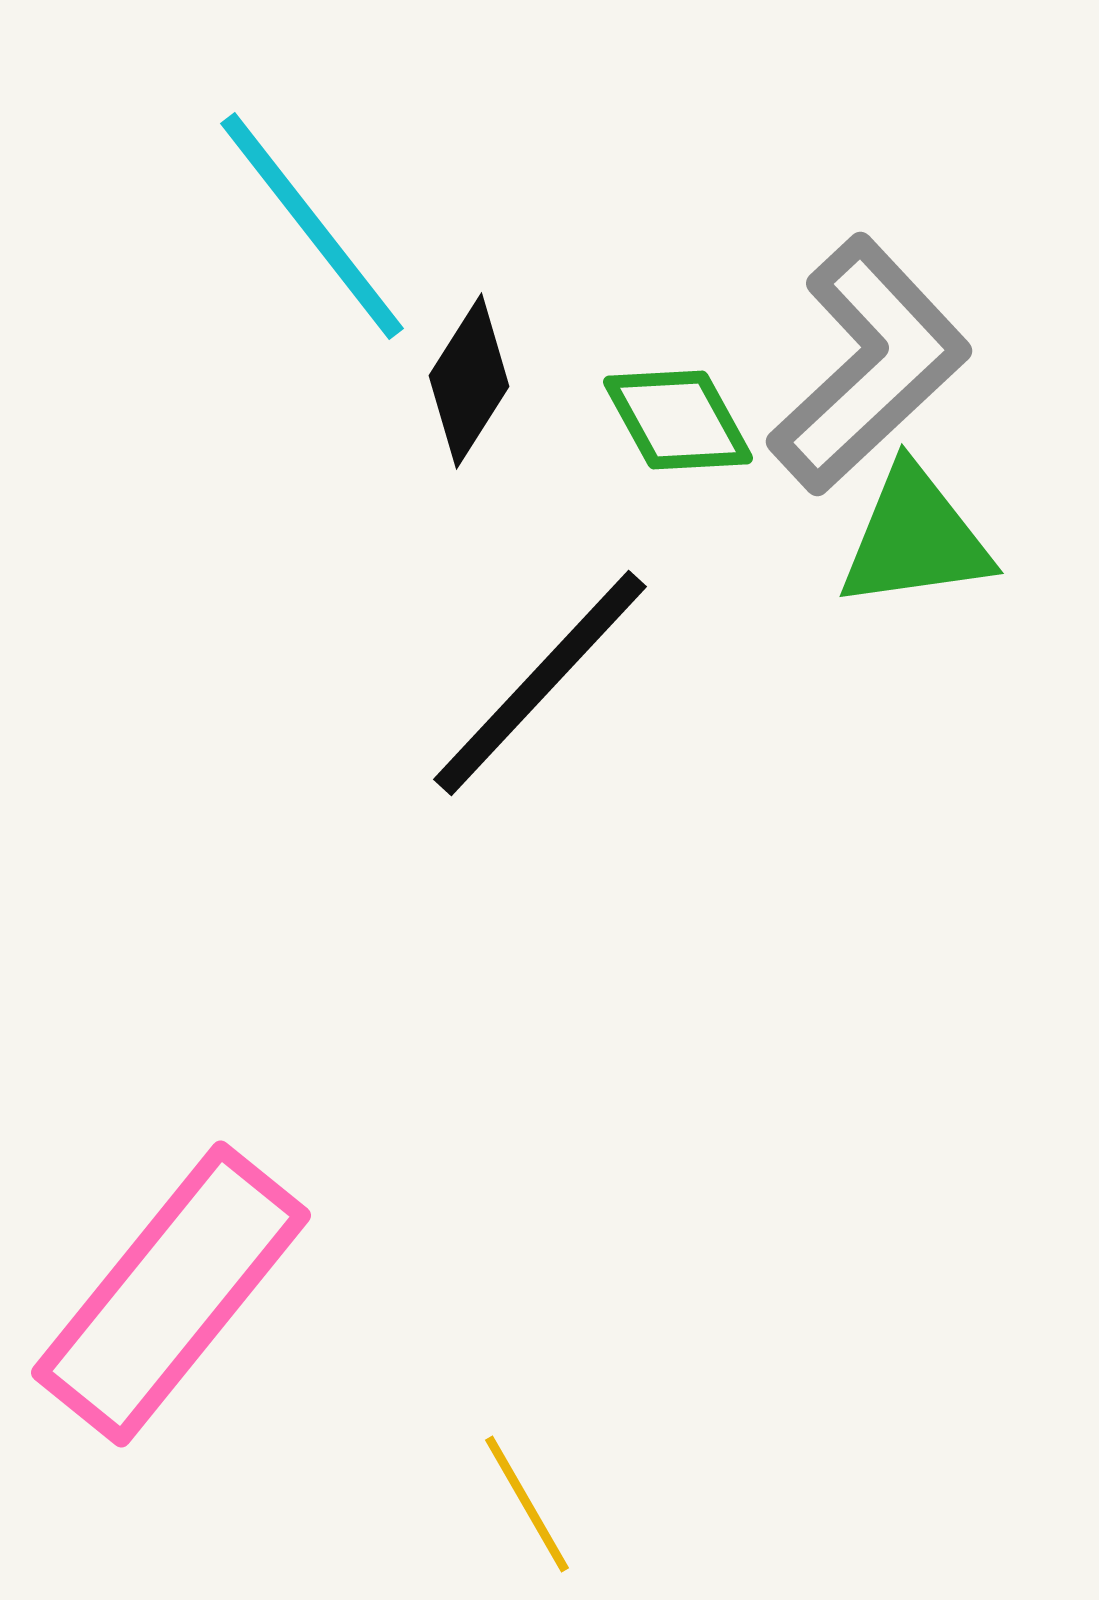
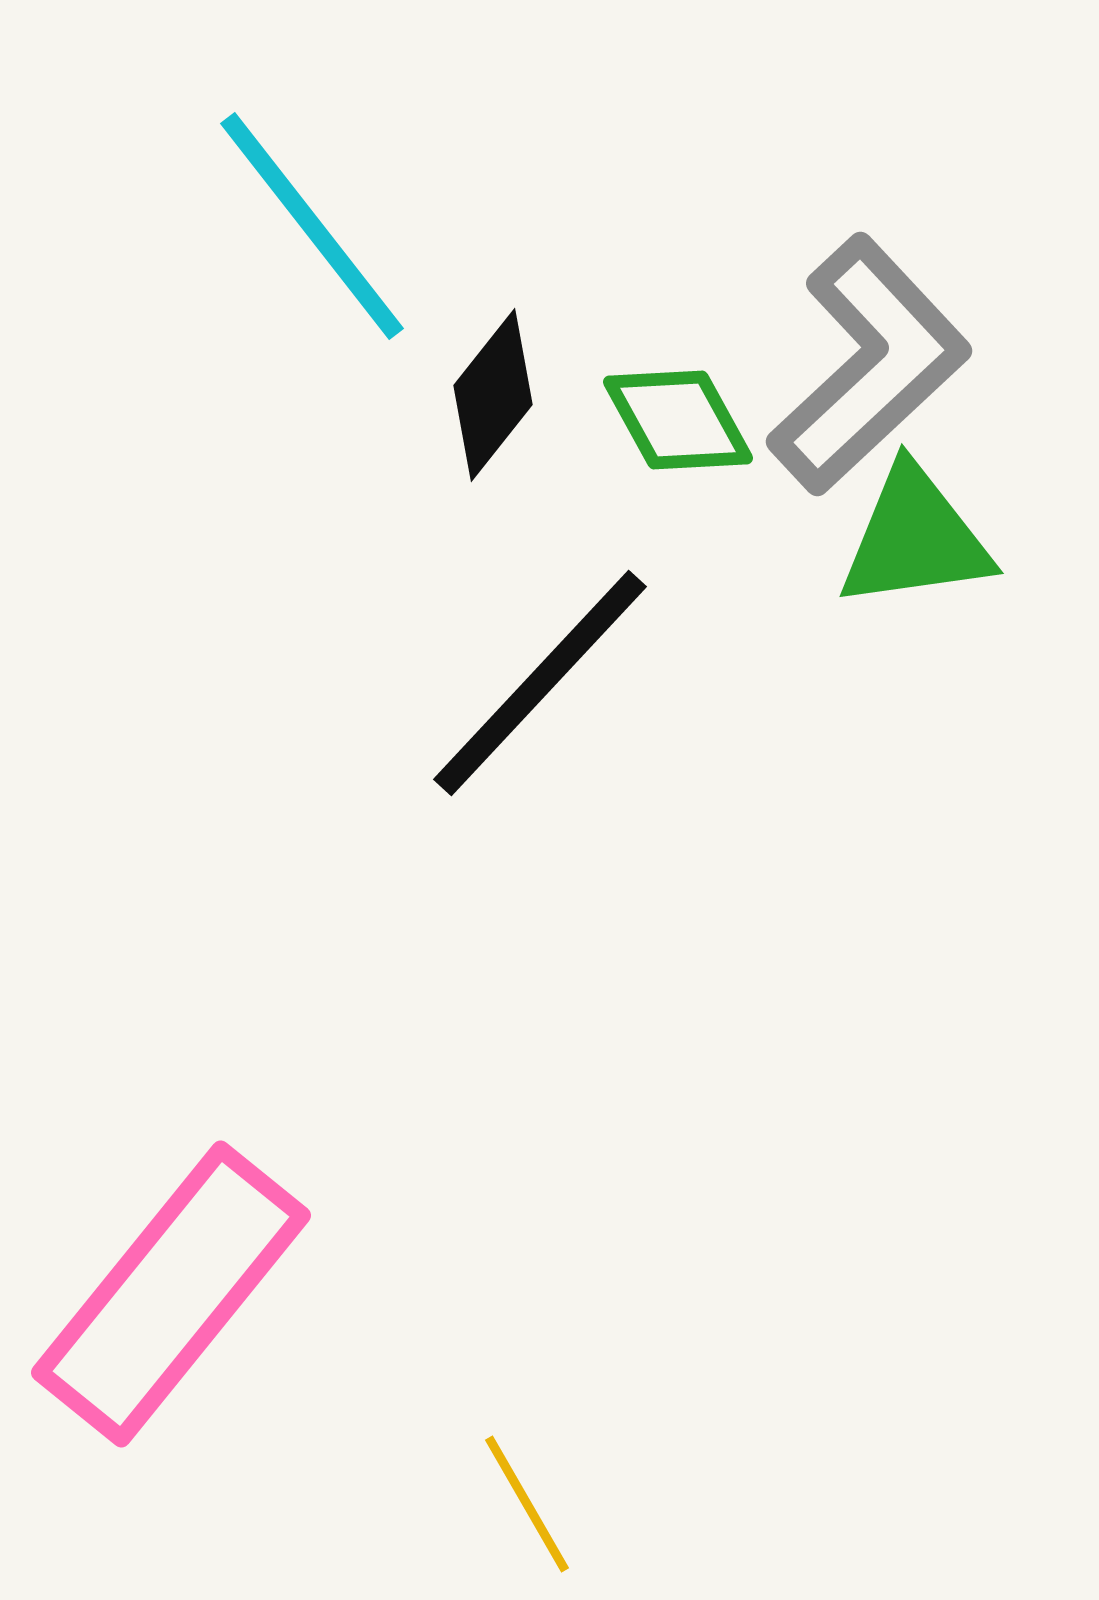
black diamond: moved 24 px right, 14 px down; rotated 6 degrees clockwise
